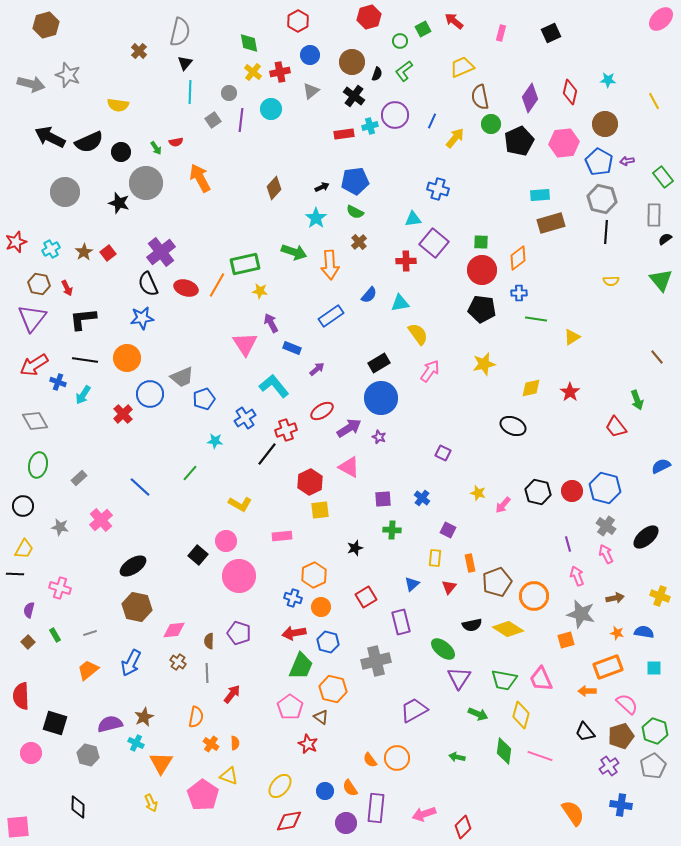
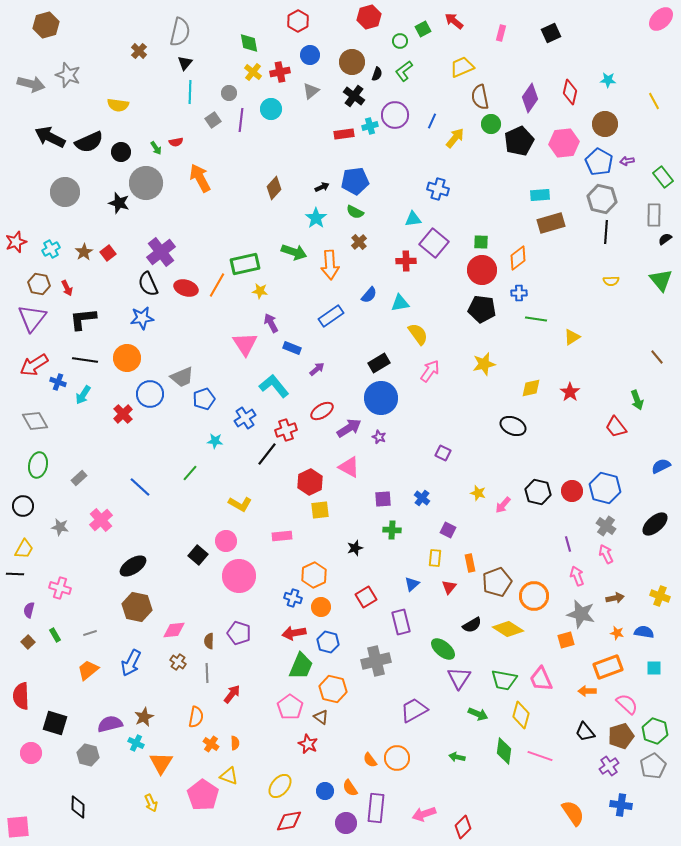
black ellipse at (646, 537): moved 9 px right, 13 px up
black semicircle at (472, 625): rotated 18 degrees counterclockwise
